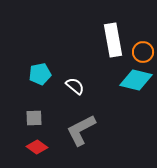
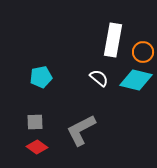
white rectangle: rotated 20 degrees clockwise
cyan pentagon: moved 1 px right, 3 px down
white semicircle: moved 24 px right, 8 px up
gray square: moved 1 px right, 4 px down
